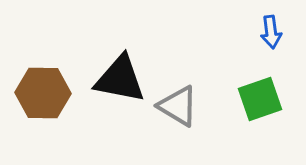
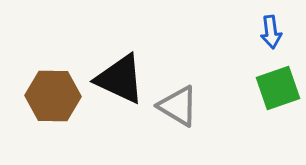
black triangle: rotated 14 degrees clockwise
brown hexagon: moved 10 px right, 3 px down
green square: moved 18 px right, 11 px up
